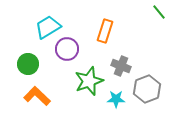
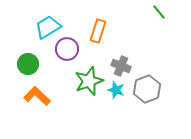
orange rectangle: moved 7 px left
cyan star: moved 9 px up; rotated 18 degrees clockwise
